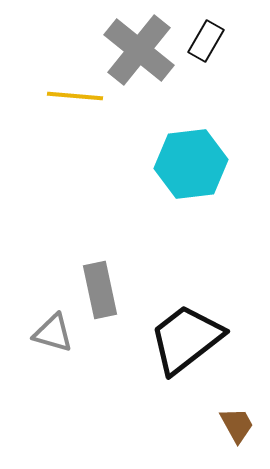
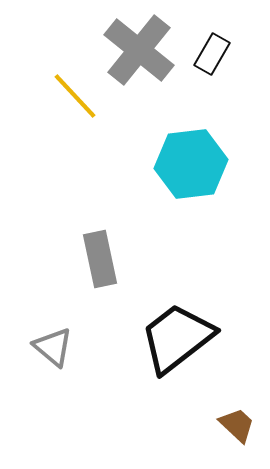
black rectangle: moved 6 px right, 13 px down
yellow line: rotated 42 degrees clockwise
gray rectangle: moved 31 px up
gray triangle: moved 14 px down; rotated 24 degrees clockwise
black trapezoid: moved 9 px left, 1 px up
brown trapezoid: rotated 18 degrees counterclockwise
